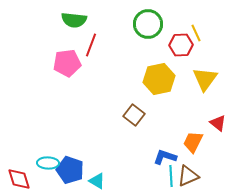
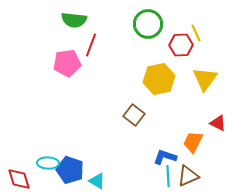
red triangle: rotated 12 degrees counterclockwise
cyan line: moved 3 px left
